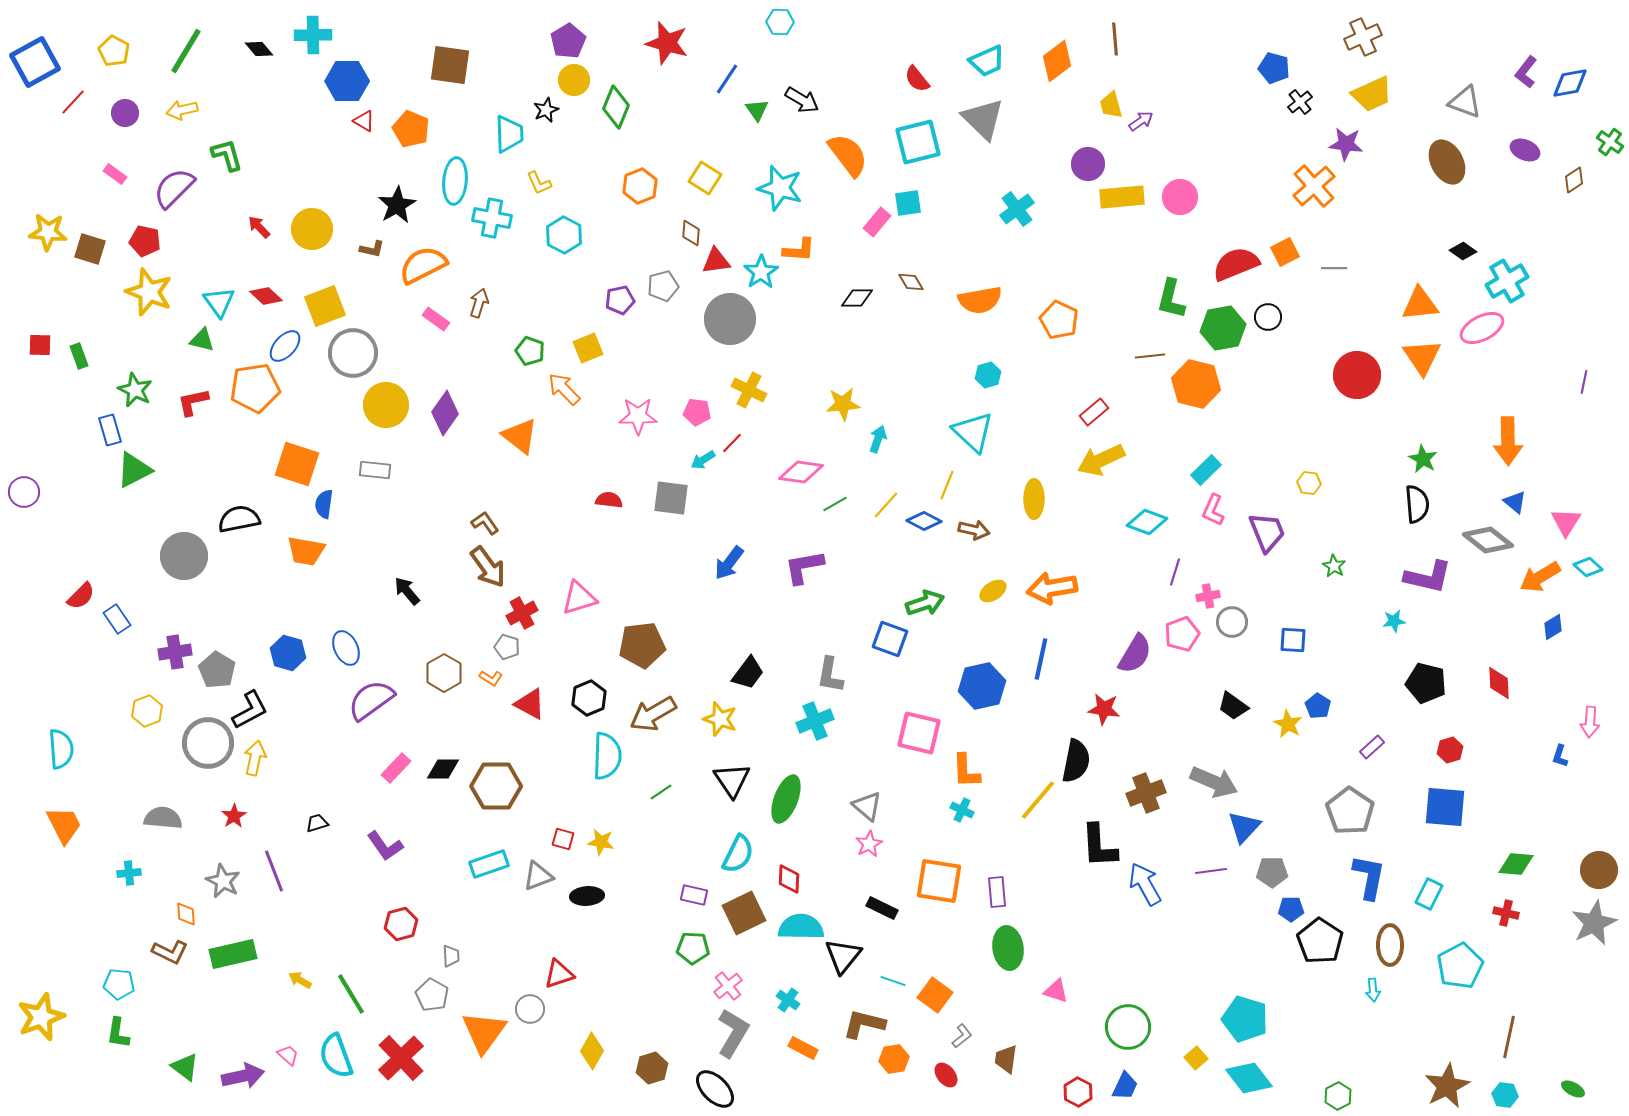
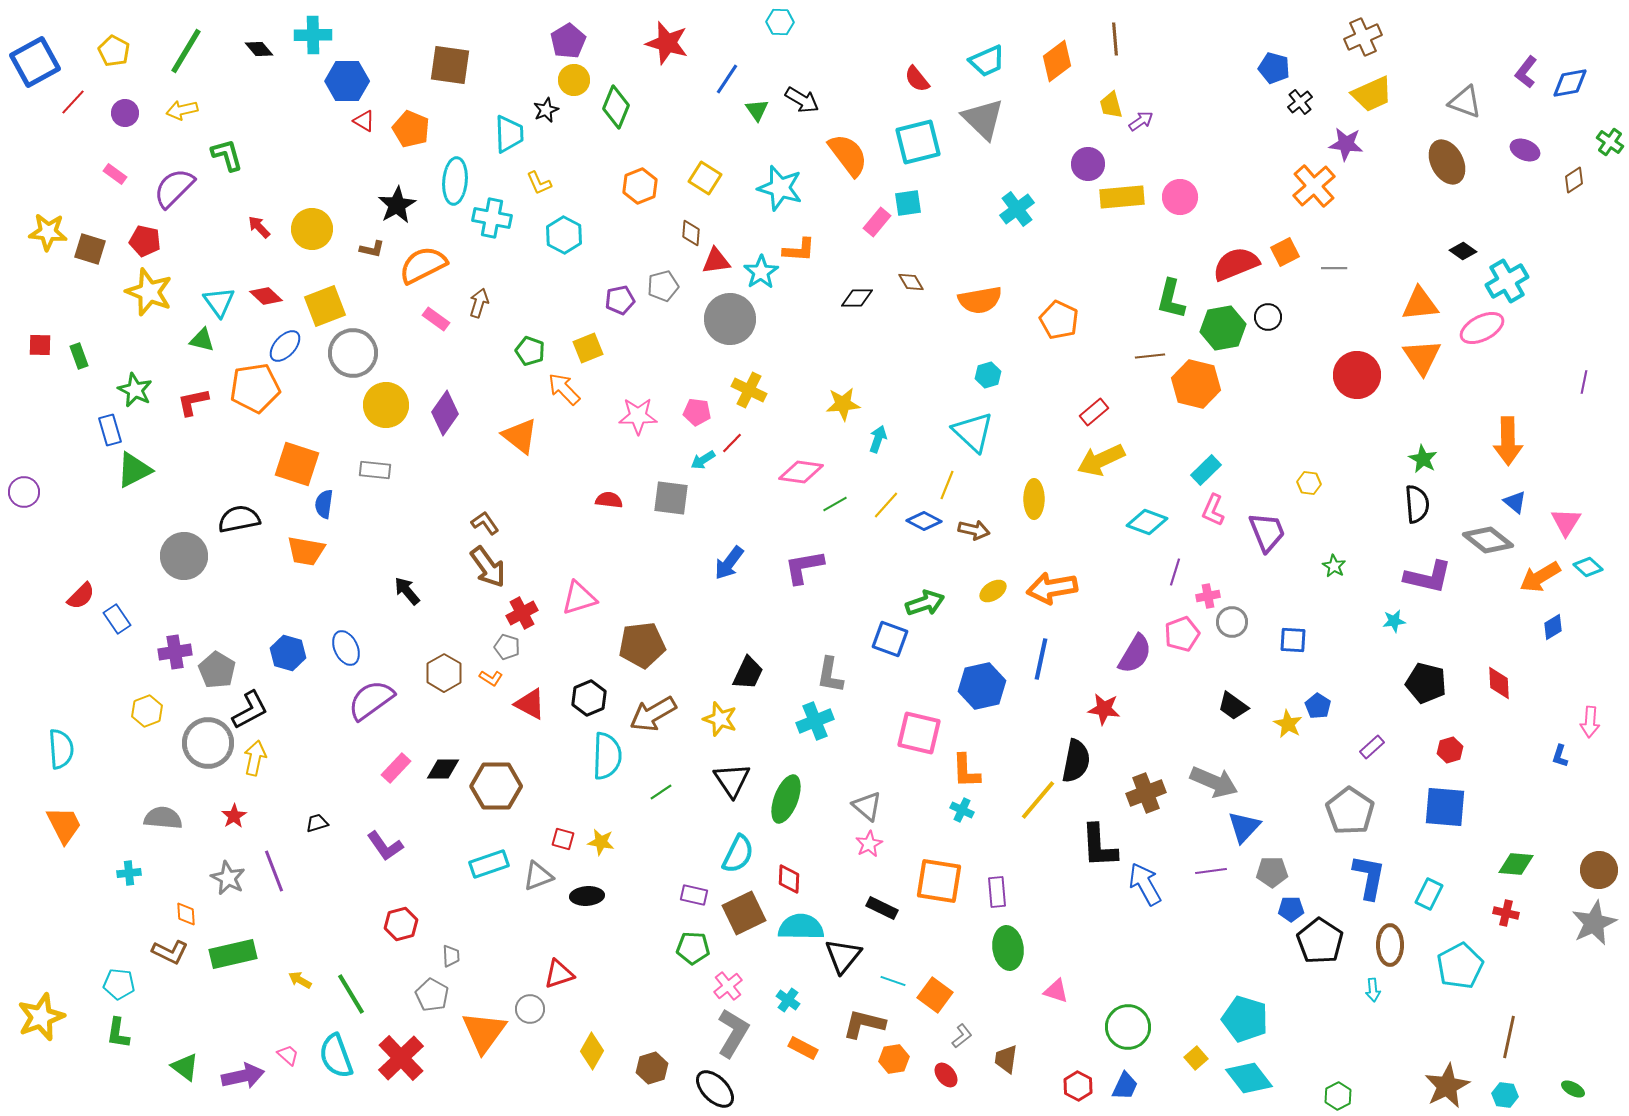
black trapezoid at (748, 673): rotated 12 degrees counterclockwise
gray star at (223, 881): moved 5 px right, 3 px up
red hexagon at (1078, 1092): moved 6 px up
